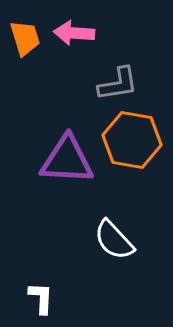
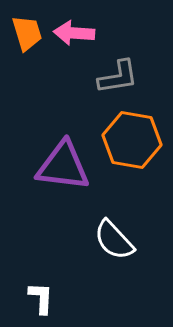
orange trapezoid: moved 2 px right, 5 px up
gray L-shape: moved 7 px up
purple triangle: moved 4 px left, 6 px down; rotated 4 degrees clockwise
